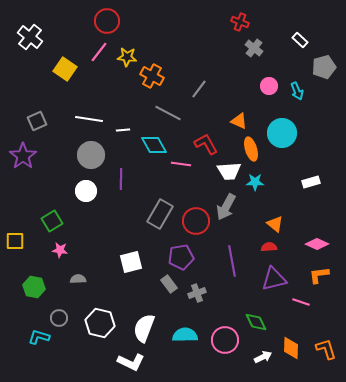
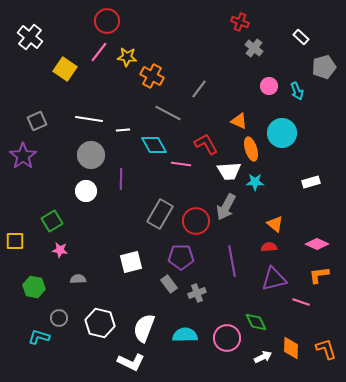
white rectangle at (300, 40): moved 1 px right, 3 px up
purple pentagon at (181, 257): rotated 10 degrees clockwise
pink circle at (225, 340): moved 2 px right, 2 px up
